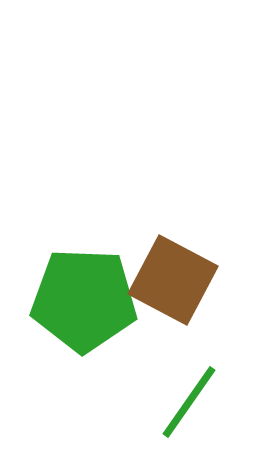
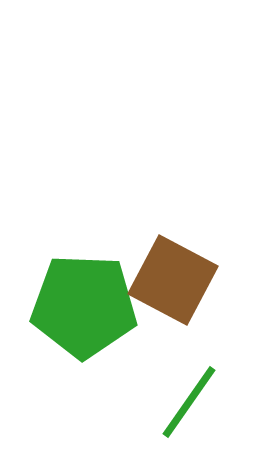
green pentagon: moved 6 px down
